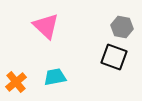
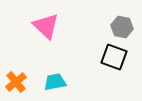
cyan trapezoid: moved 5 px down
